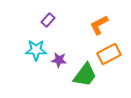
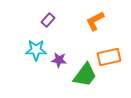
orange L-shape: moved 4 px left, 4 px up
orange rectangle: moved 3 px down; rotated 15 degrees clockwise
